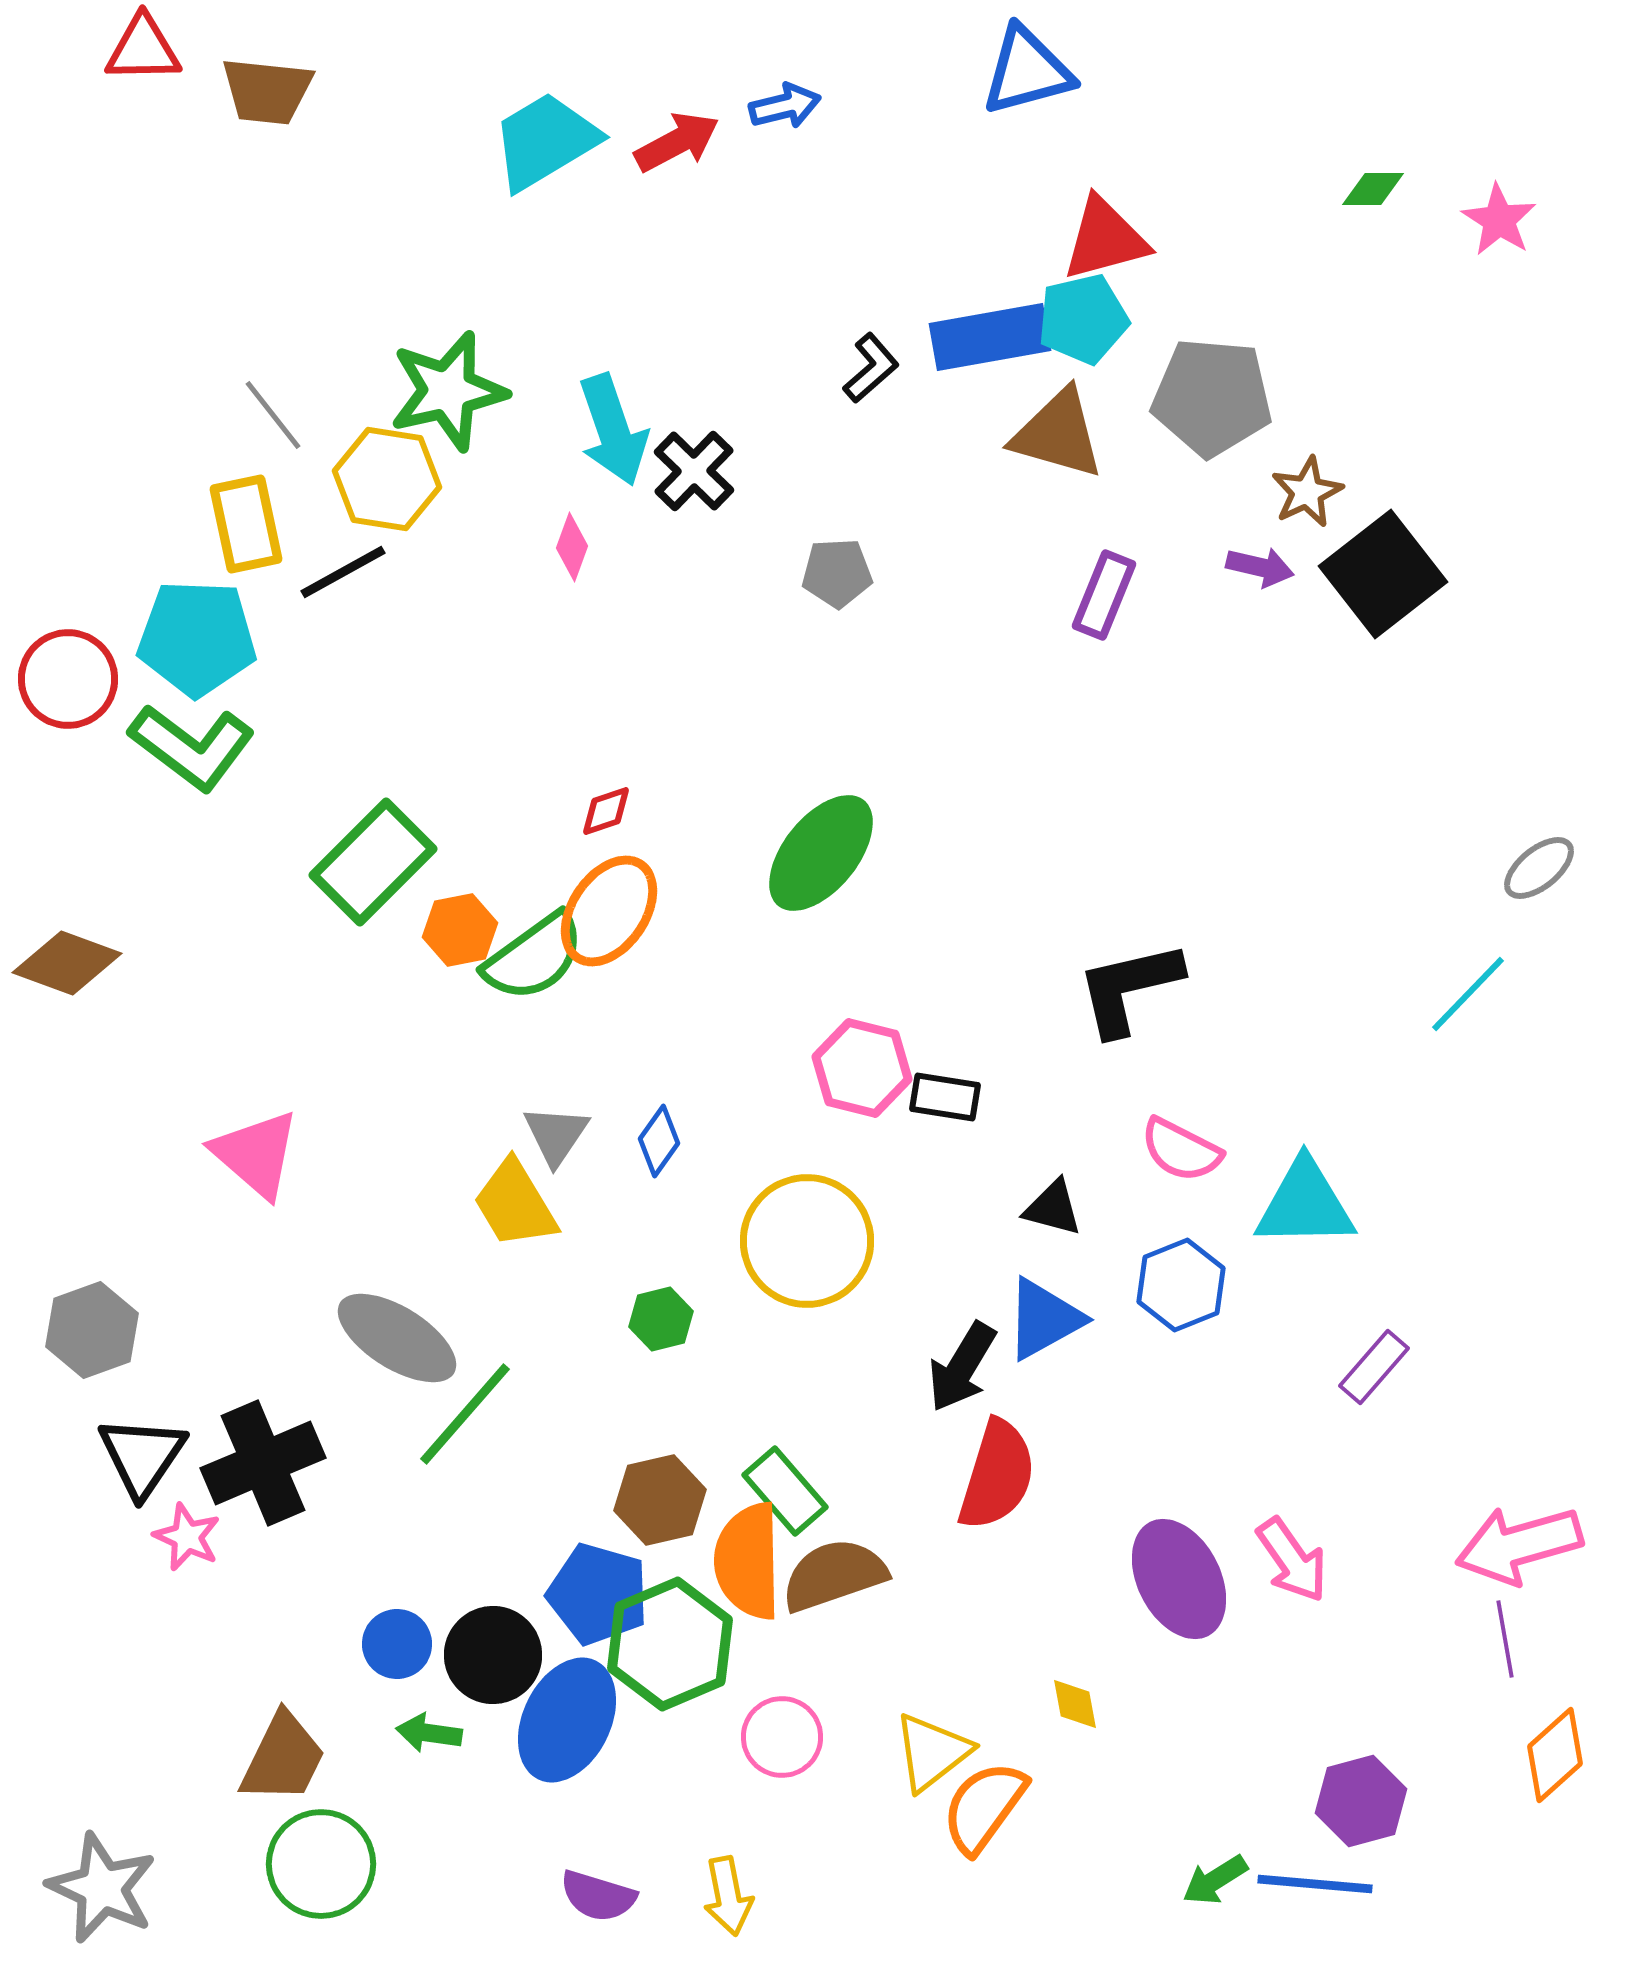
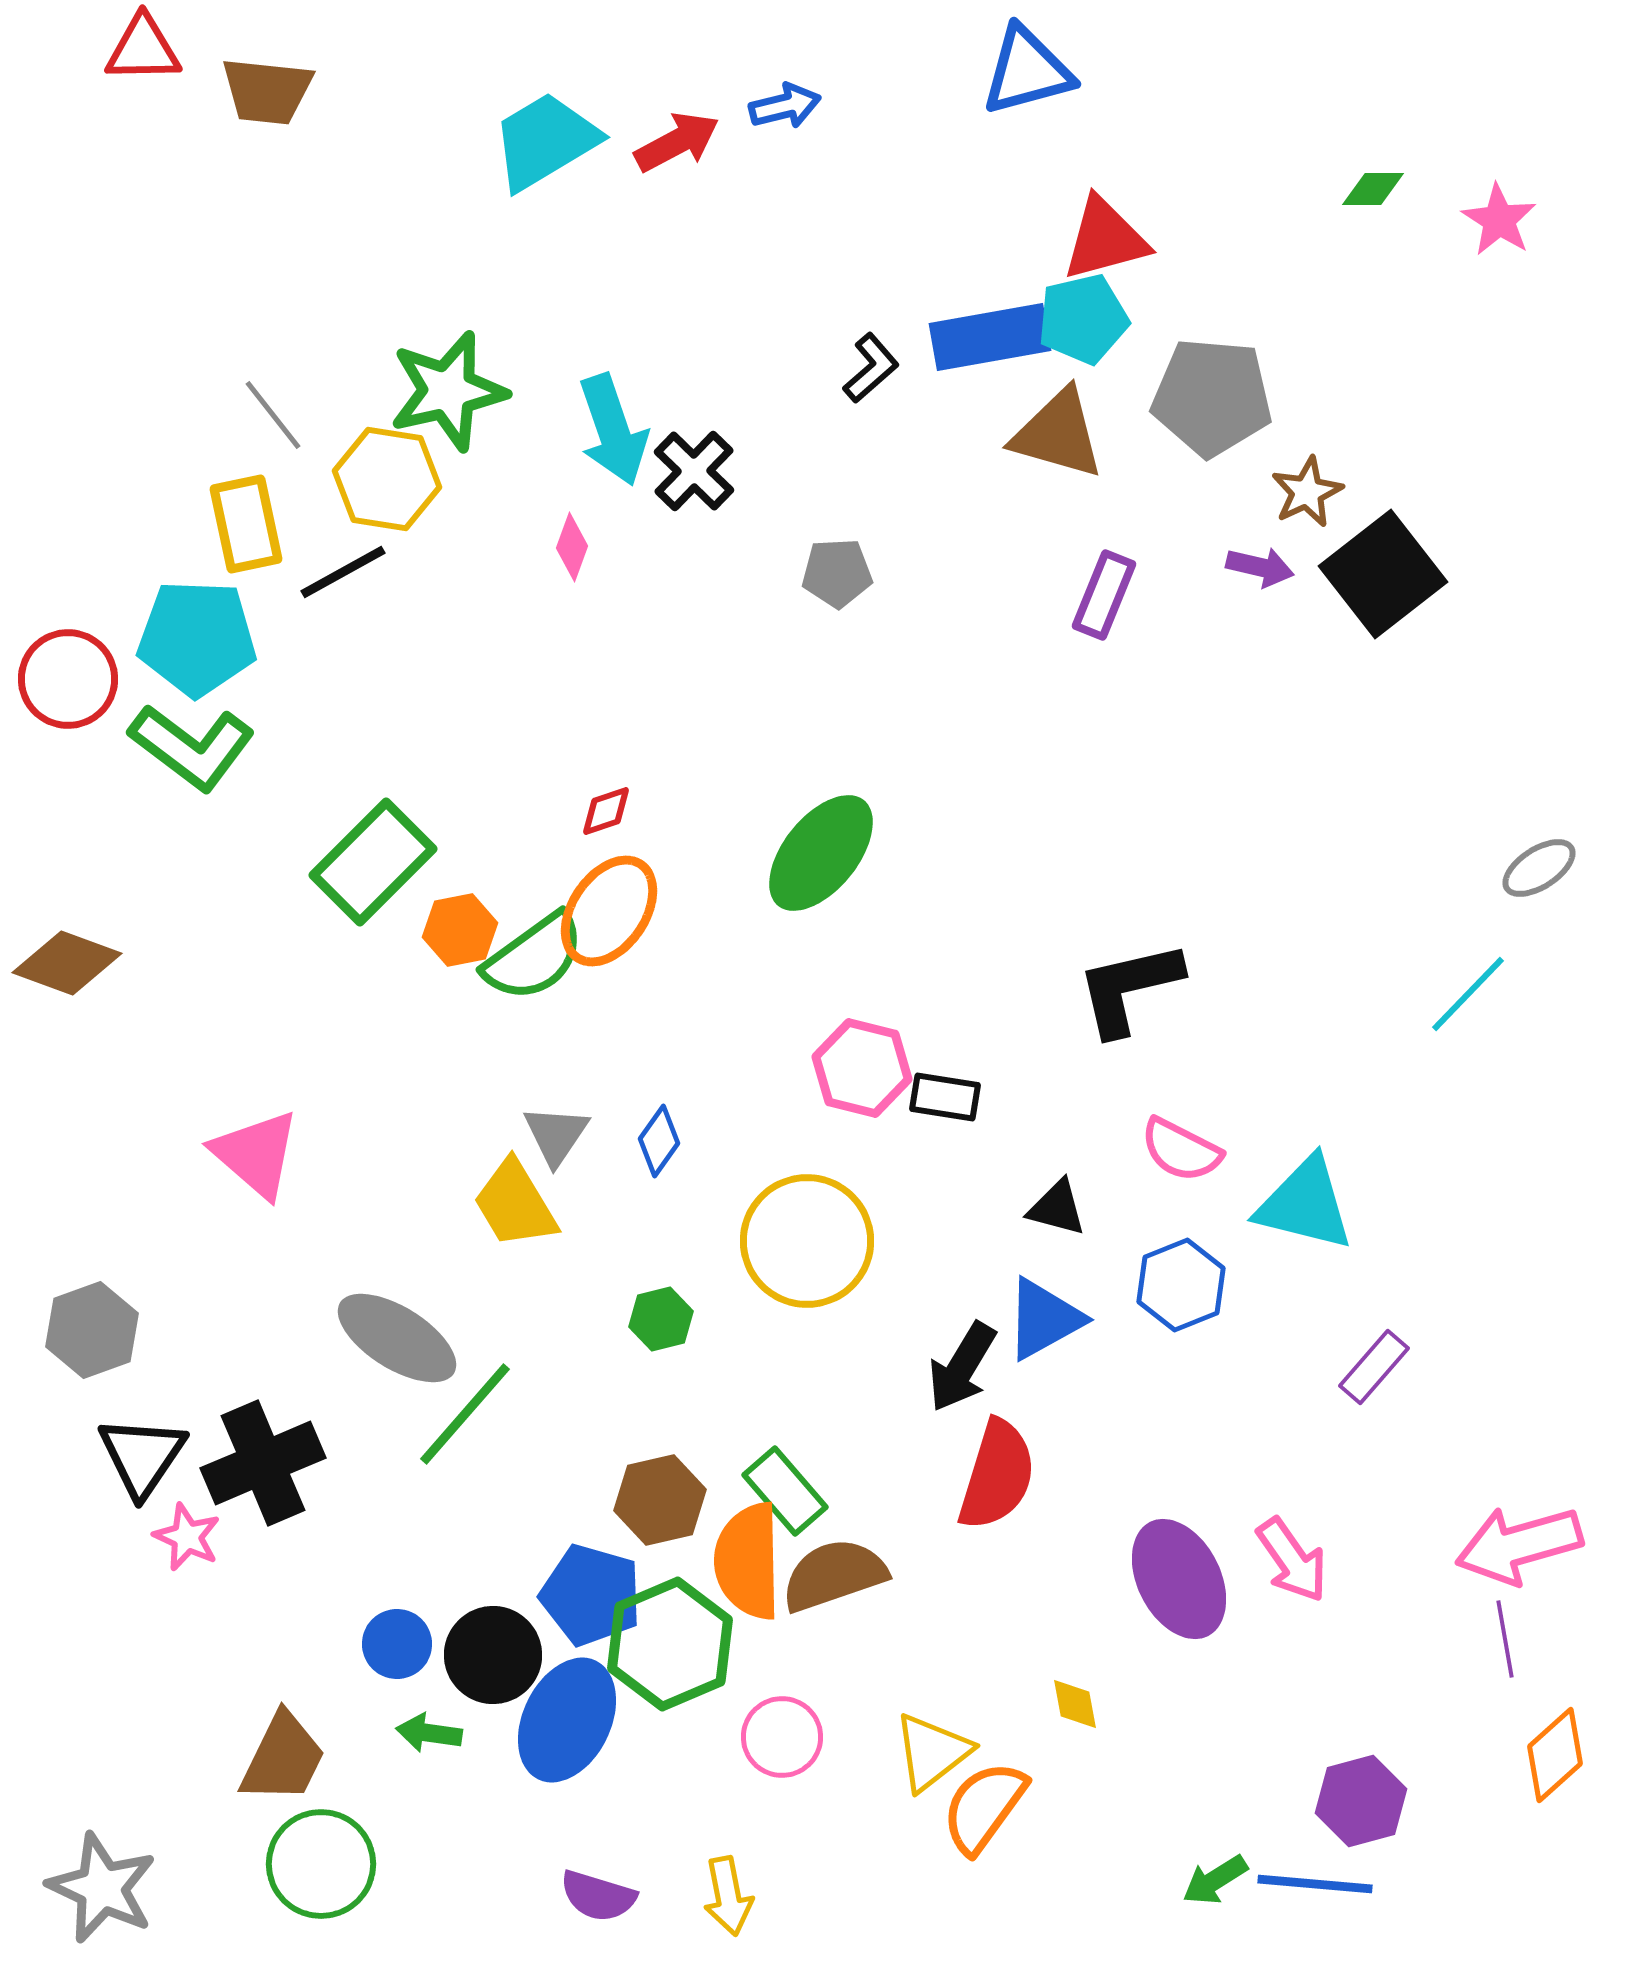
gray ellipse at (1539, 868): rotated 6 degrees clockwise
cyan triangle at (1305, 1204): rotated 15 degrees clockwise
black triangle at (1053, 1208): moved 4 px right
blue pentagon at (598, 1594): moved 7 px left, 1 px down
